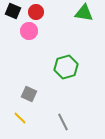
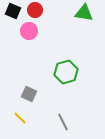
red circle: moved 1 px left, 2 px up
green hexagon: moved 5 px down
